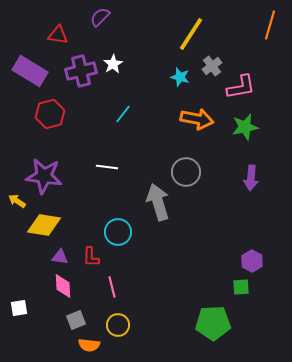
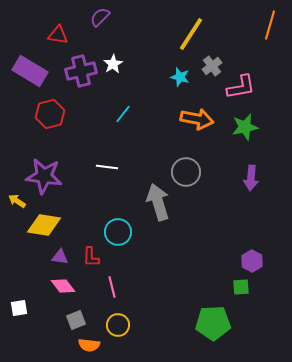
pink diamond: rotated 35 degrees counterclockwise
